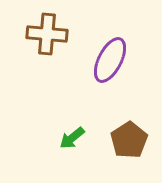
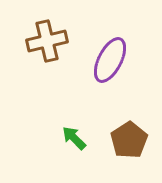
brown cross: moved 7 px down; rotated 18 degrees counterclockwise
green arrow: moved 2 px right; rotated 84 degrees clockwise
